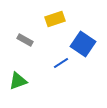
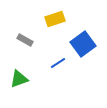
blue square: rotated 20 degrees clockwise
blue line: moved 3 px left
green triangle: moved 1 px right, 2 px up
